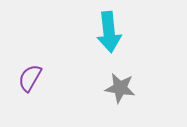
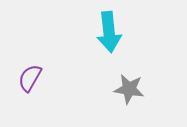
gray star: moved 9 px right, 1 px down
